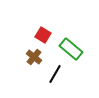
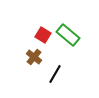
green rectangle: moved 3 px left, 14 px up
